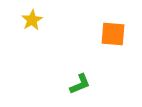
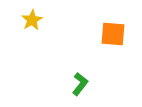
green L-shape: rotated 30 degrees counterclockwise
